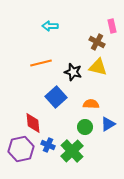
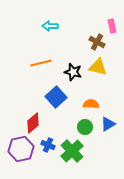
red diamond: rotated 55 degrees clockwise
